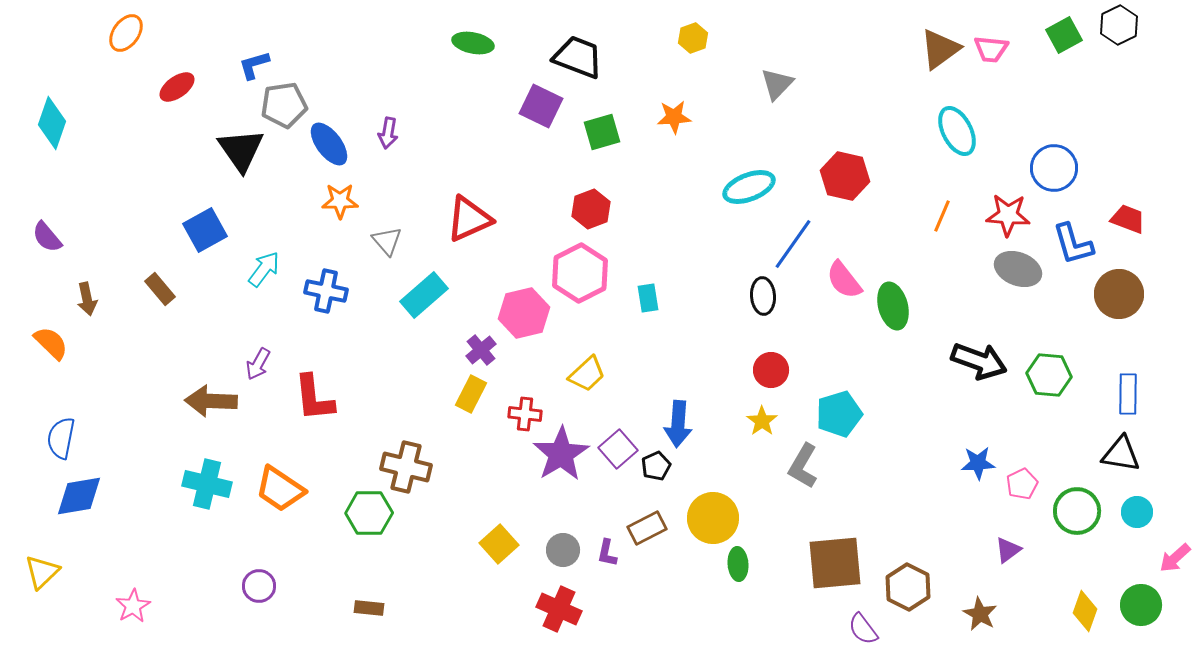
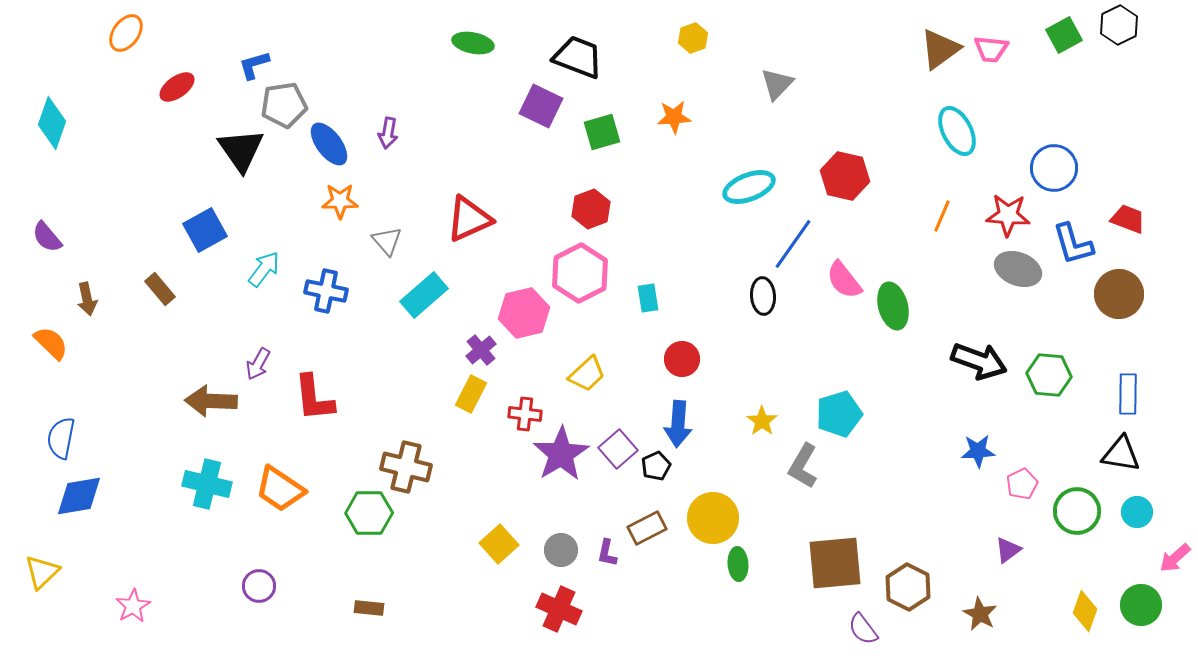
red circle at (771, 370): moved 89 px left, 11 px up
blue star at (978, 463): moved 12 px up
gray circle at (563, 550): moved 2 px left
